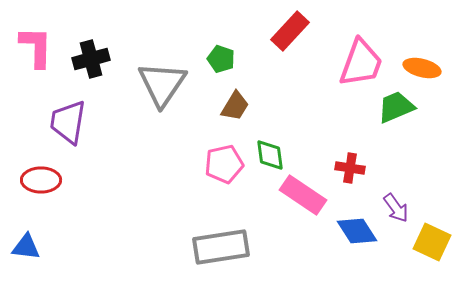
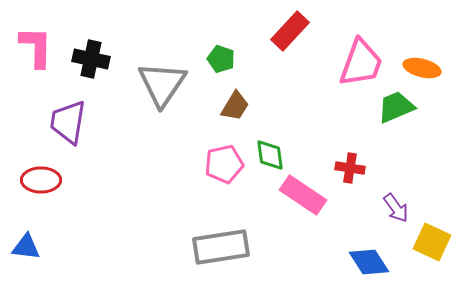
black cross: rotated 27 degrees clockwise
blue diamond: moved 12 px right, 31 px down
